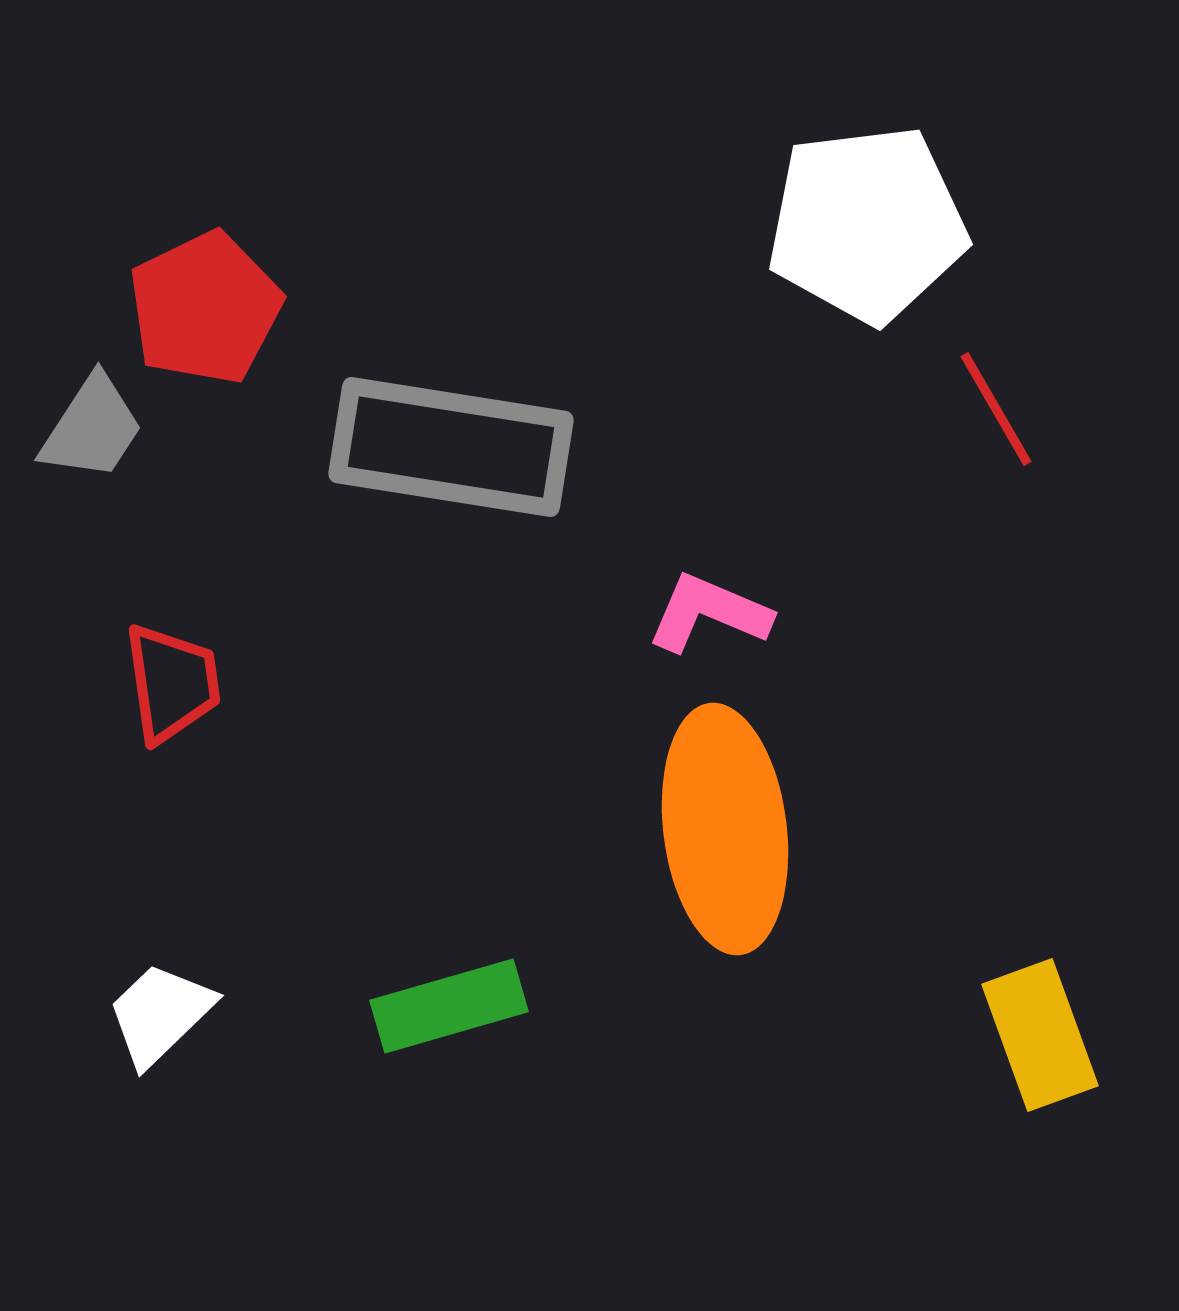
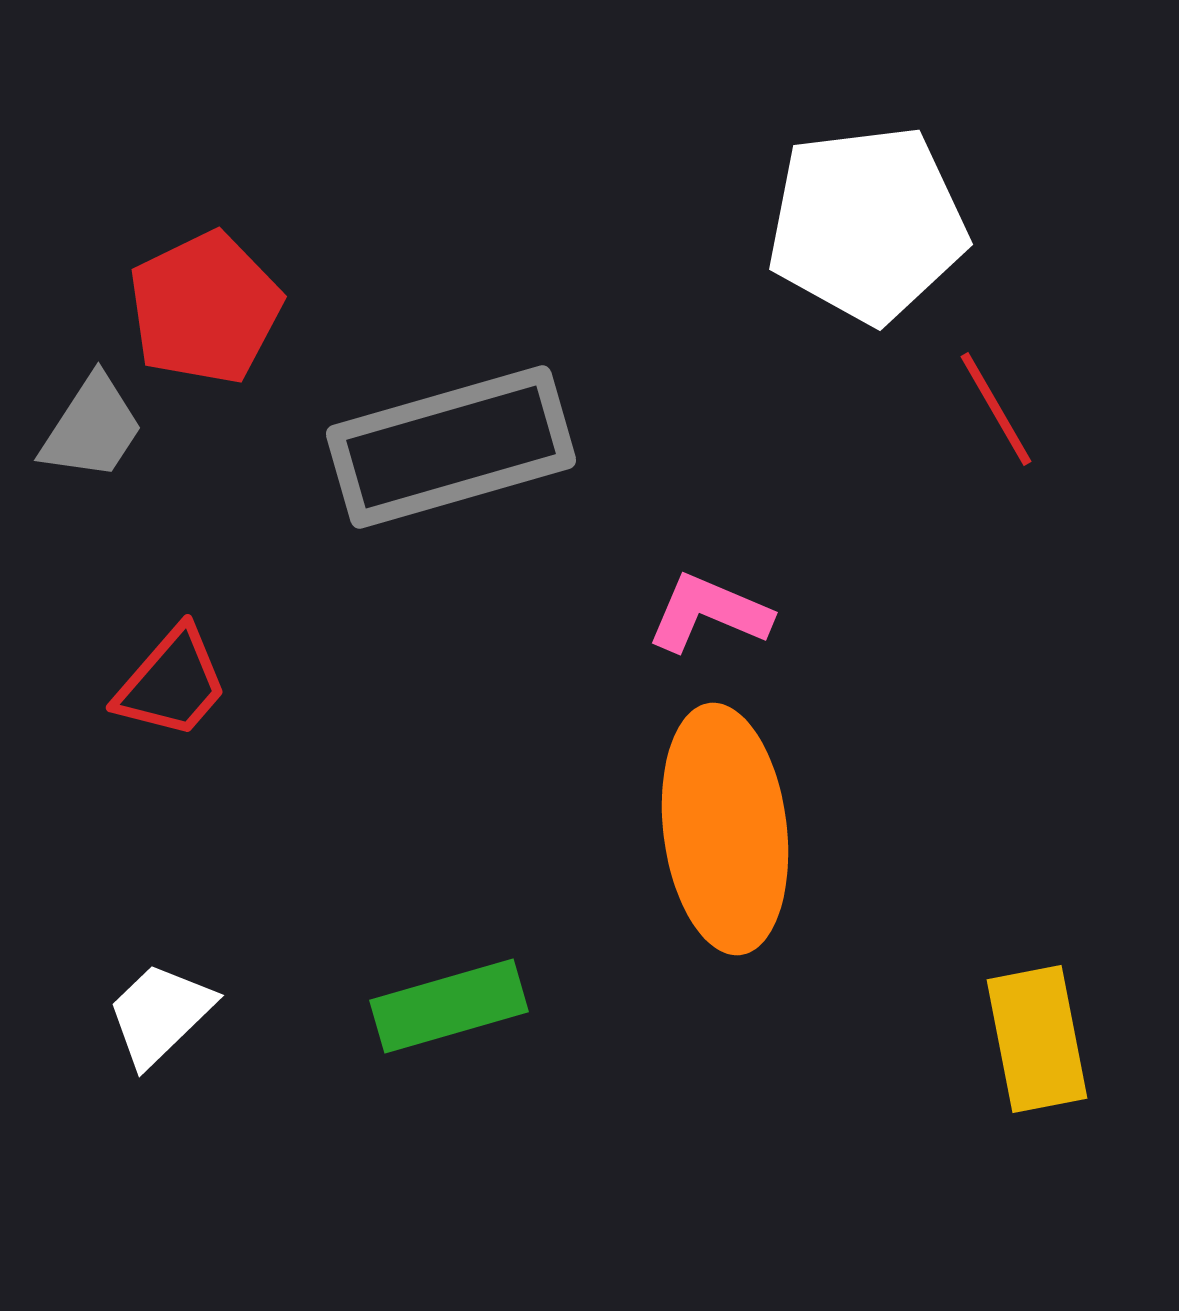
gray rectangle: rotated 25 degrees counterclockwise
red trapezoid: rotated 49 degrees clockwise
yellow rectangle: moved 3 px left, 4 px down; rotated 9 degrees clockwise
